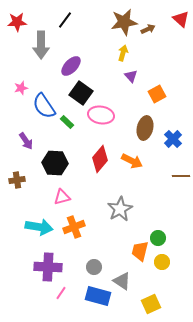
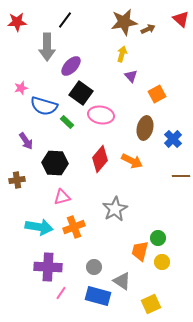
gray arrow: moved 6 px right, 2 px down
yellow arrow: moved 1 px left, 1 px down
blue semicircle: rotated 40 degrees counterclockwise
gray star: moved 5 px left
